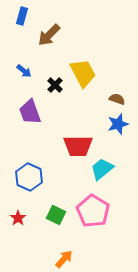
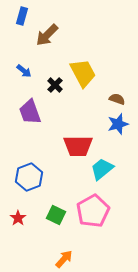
brown arrow: moved 2 px left
blue hexagon: rotated 16 degrees clockwise
pink pentagon: rotated 12 degrees clockwise
